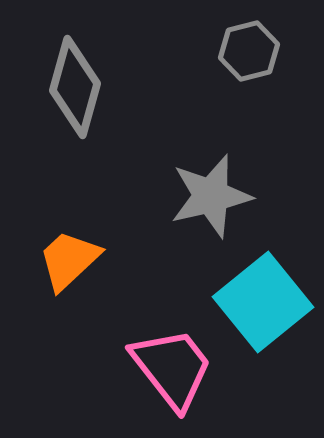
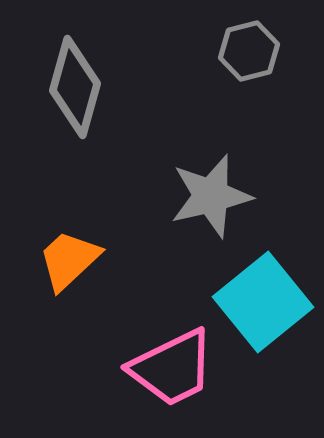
pink trapezoid: rotated 102 degrees clockwise
